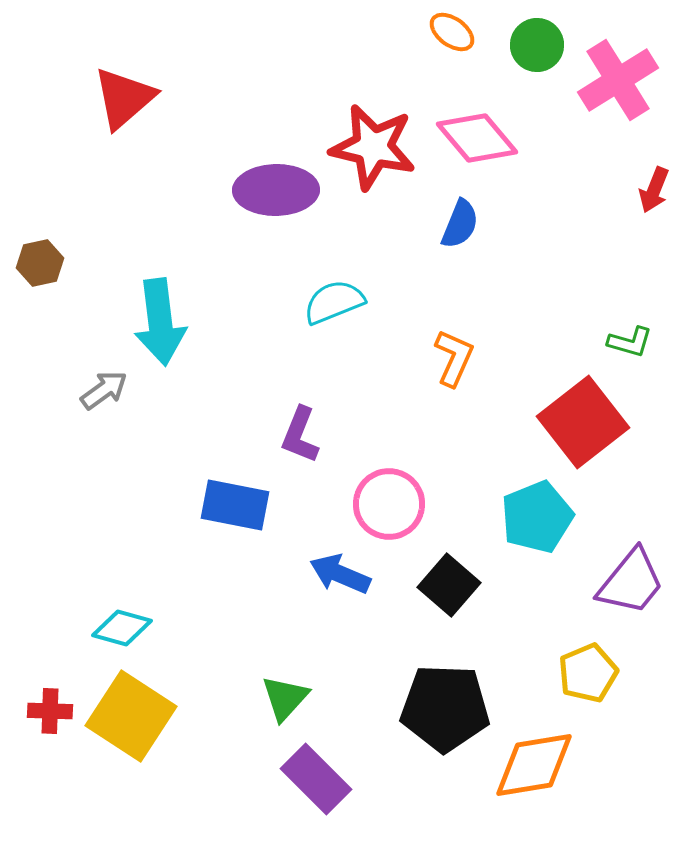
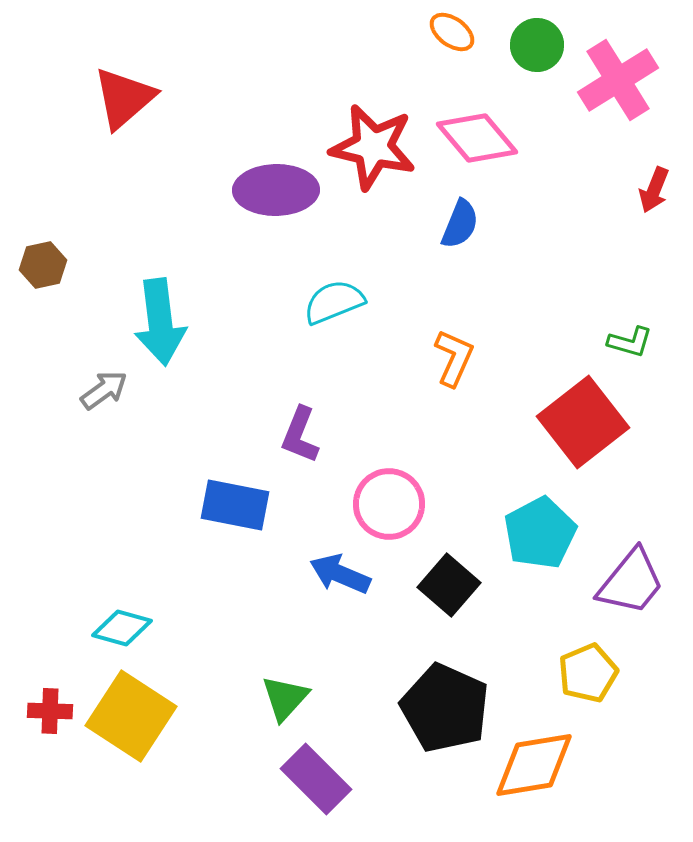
brown hexagon: moved 3 px right, 2 px down
cyan pentagon: moved 3 px right, 16 px down; rotated 6 degrees counterclockwise
black pentagon: rotated 22 degrees clockwise
